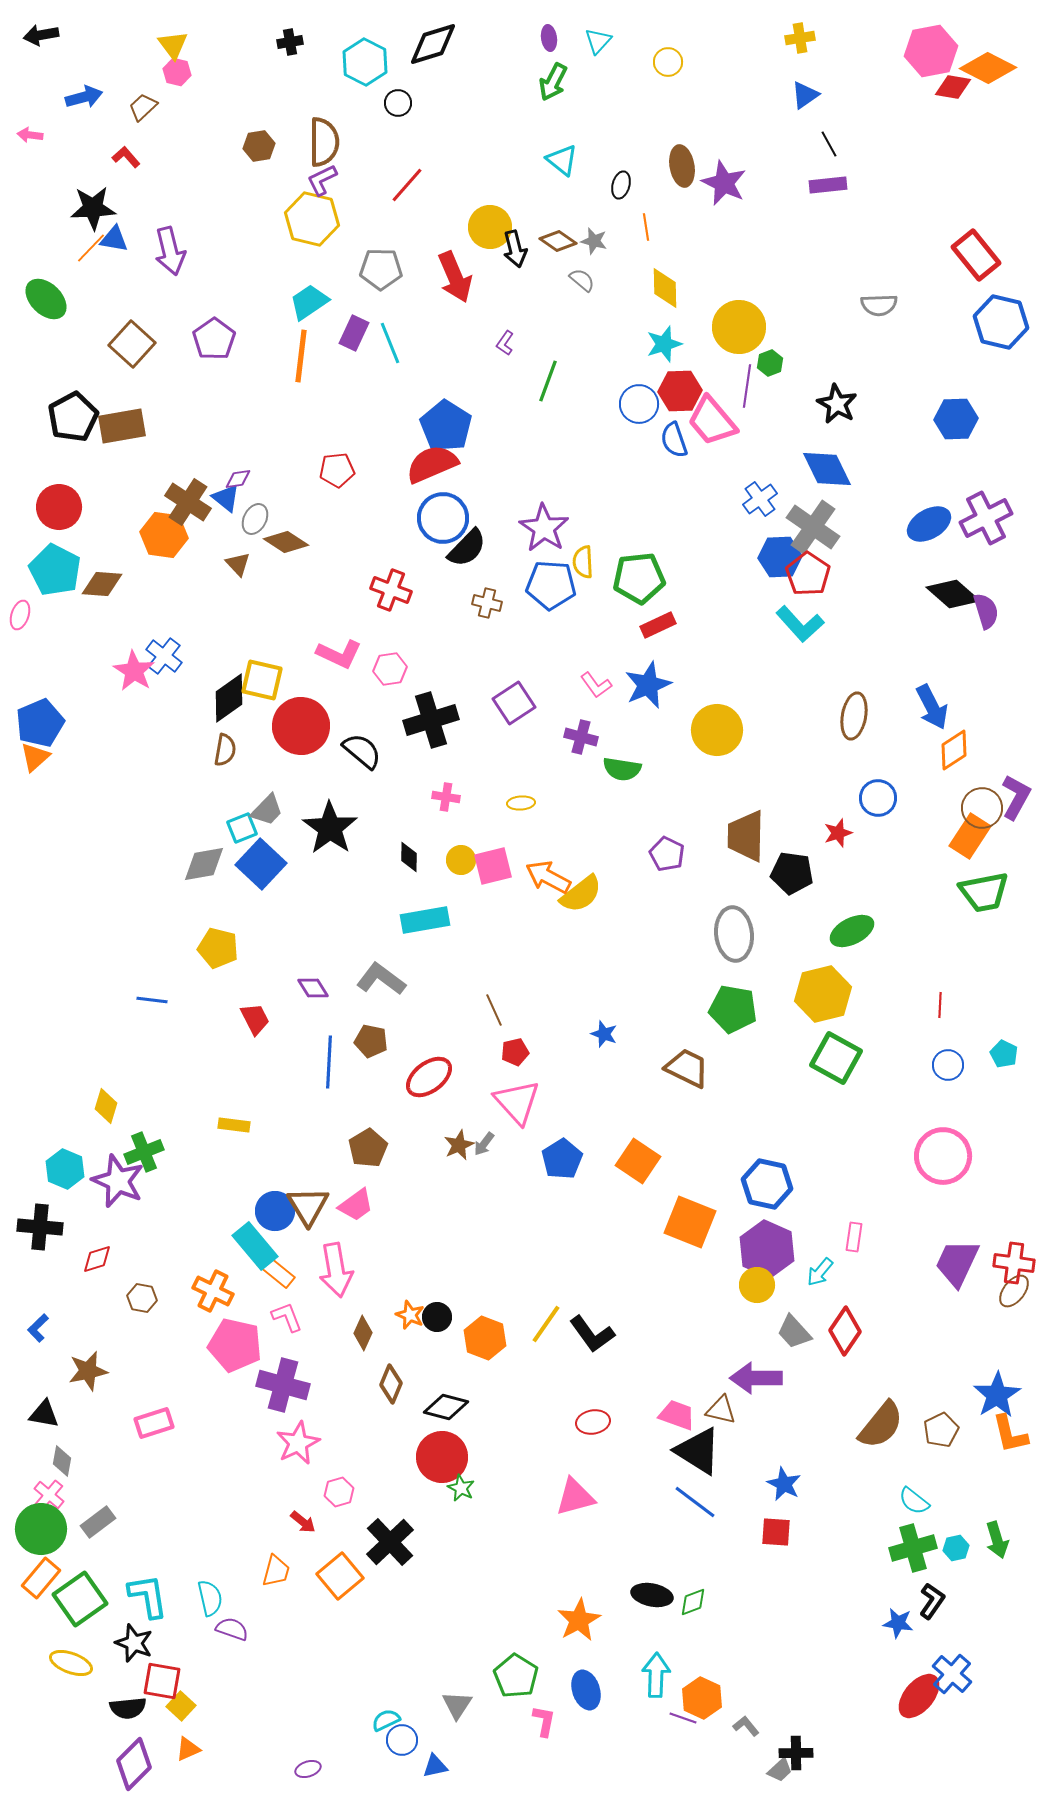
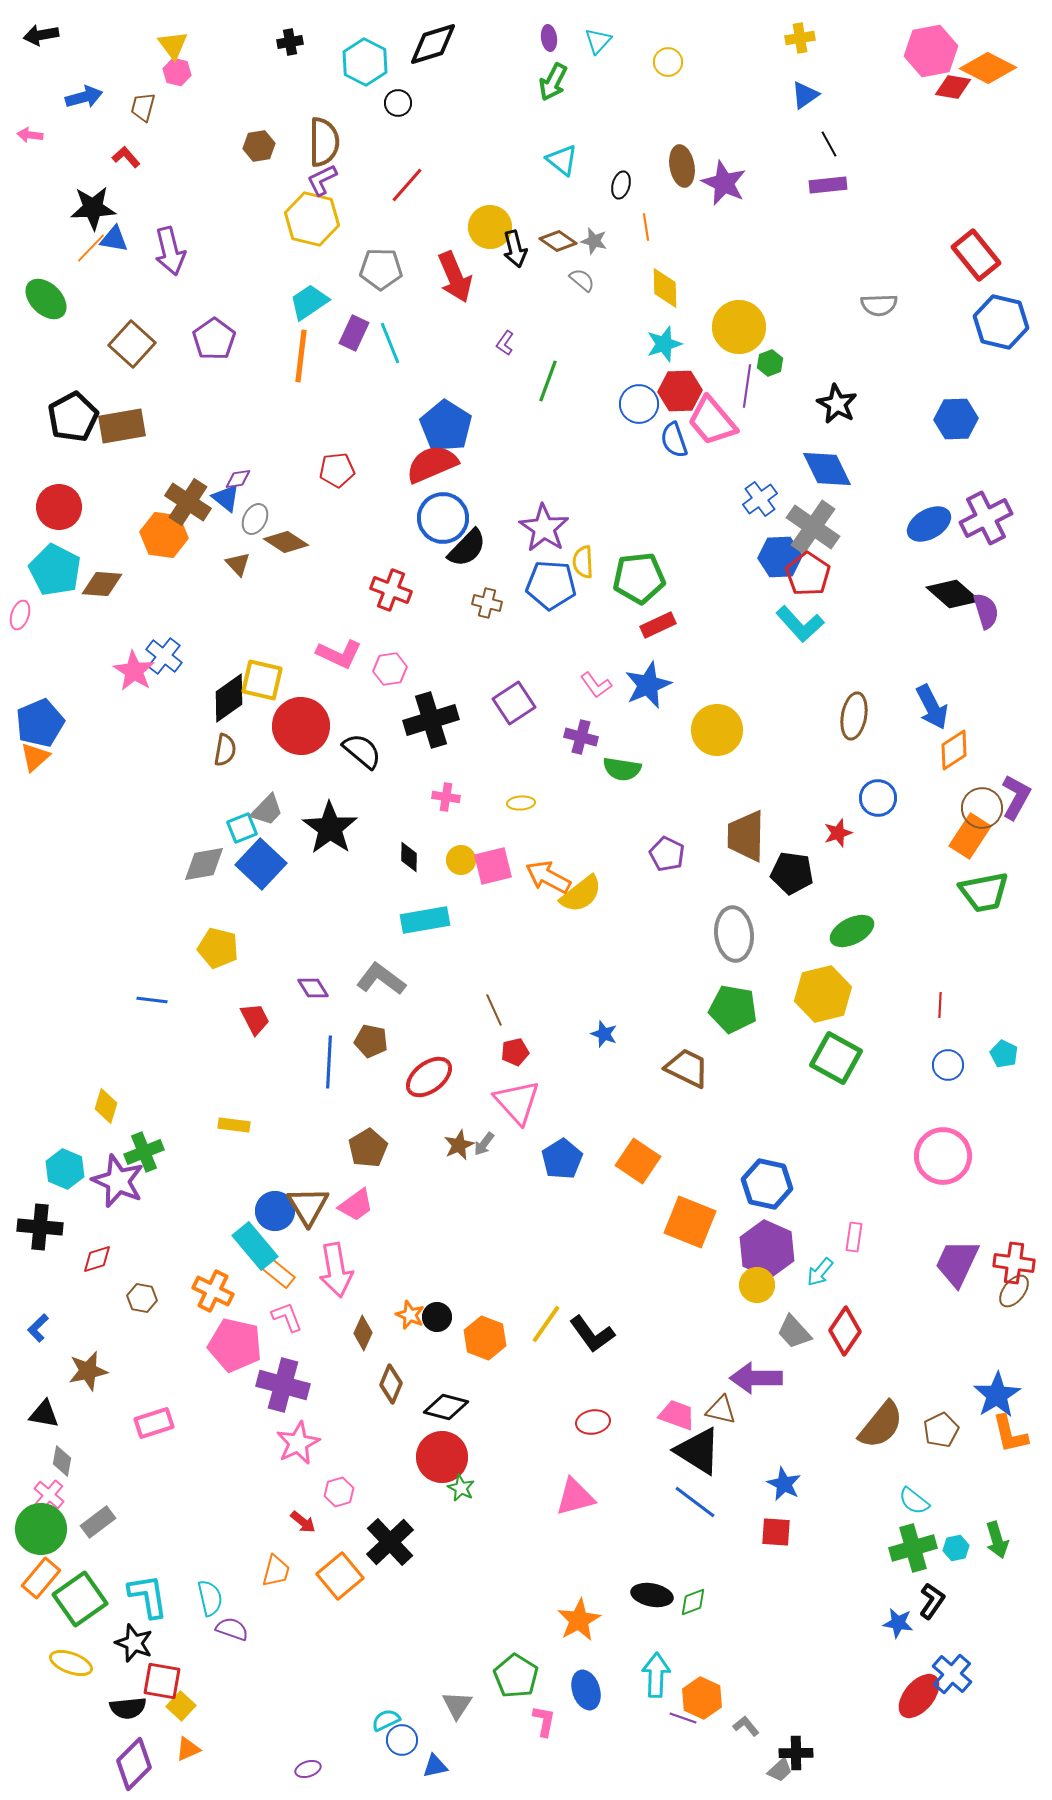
brown trapezoid at (143, 107): rotated 32 degrees counterclockwise
